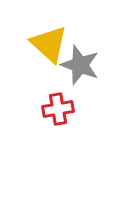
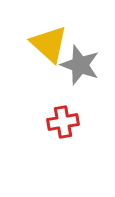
red cross: moved 5 px right, 13 px down
